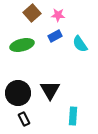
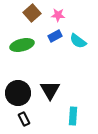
cyan semicircle: moved 2 px left, 3 px up; rotated 18 degrees counterclockwise
